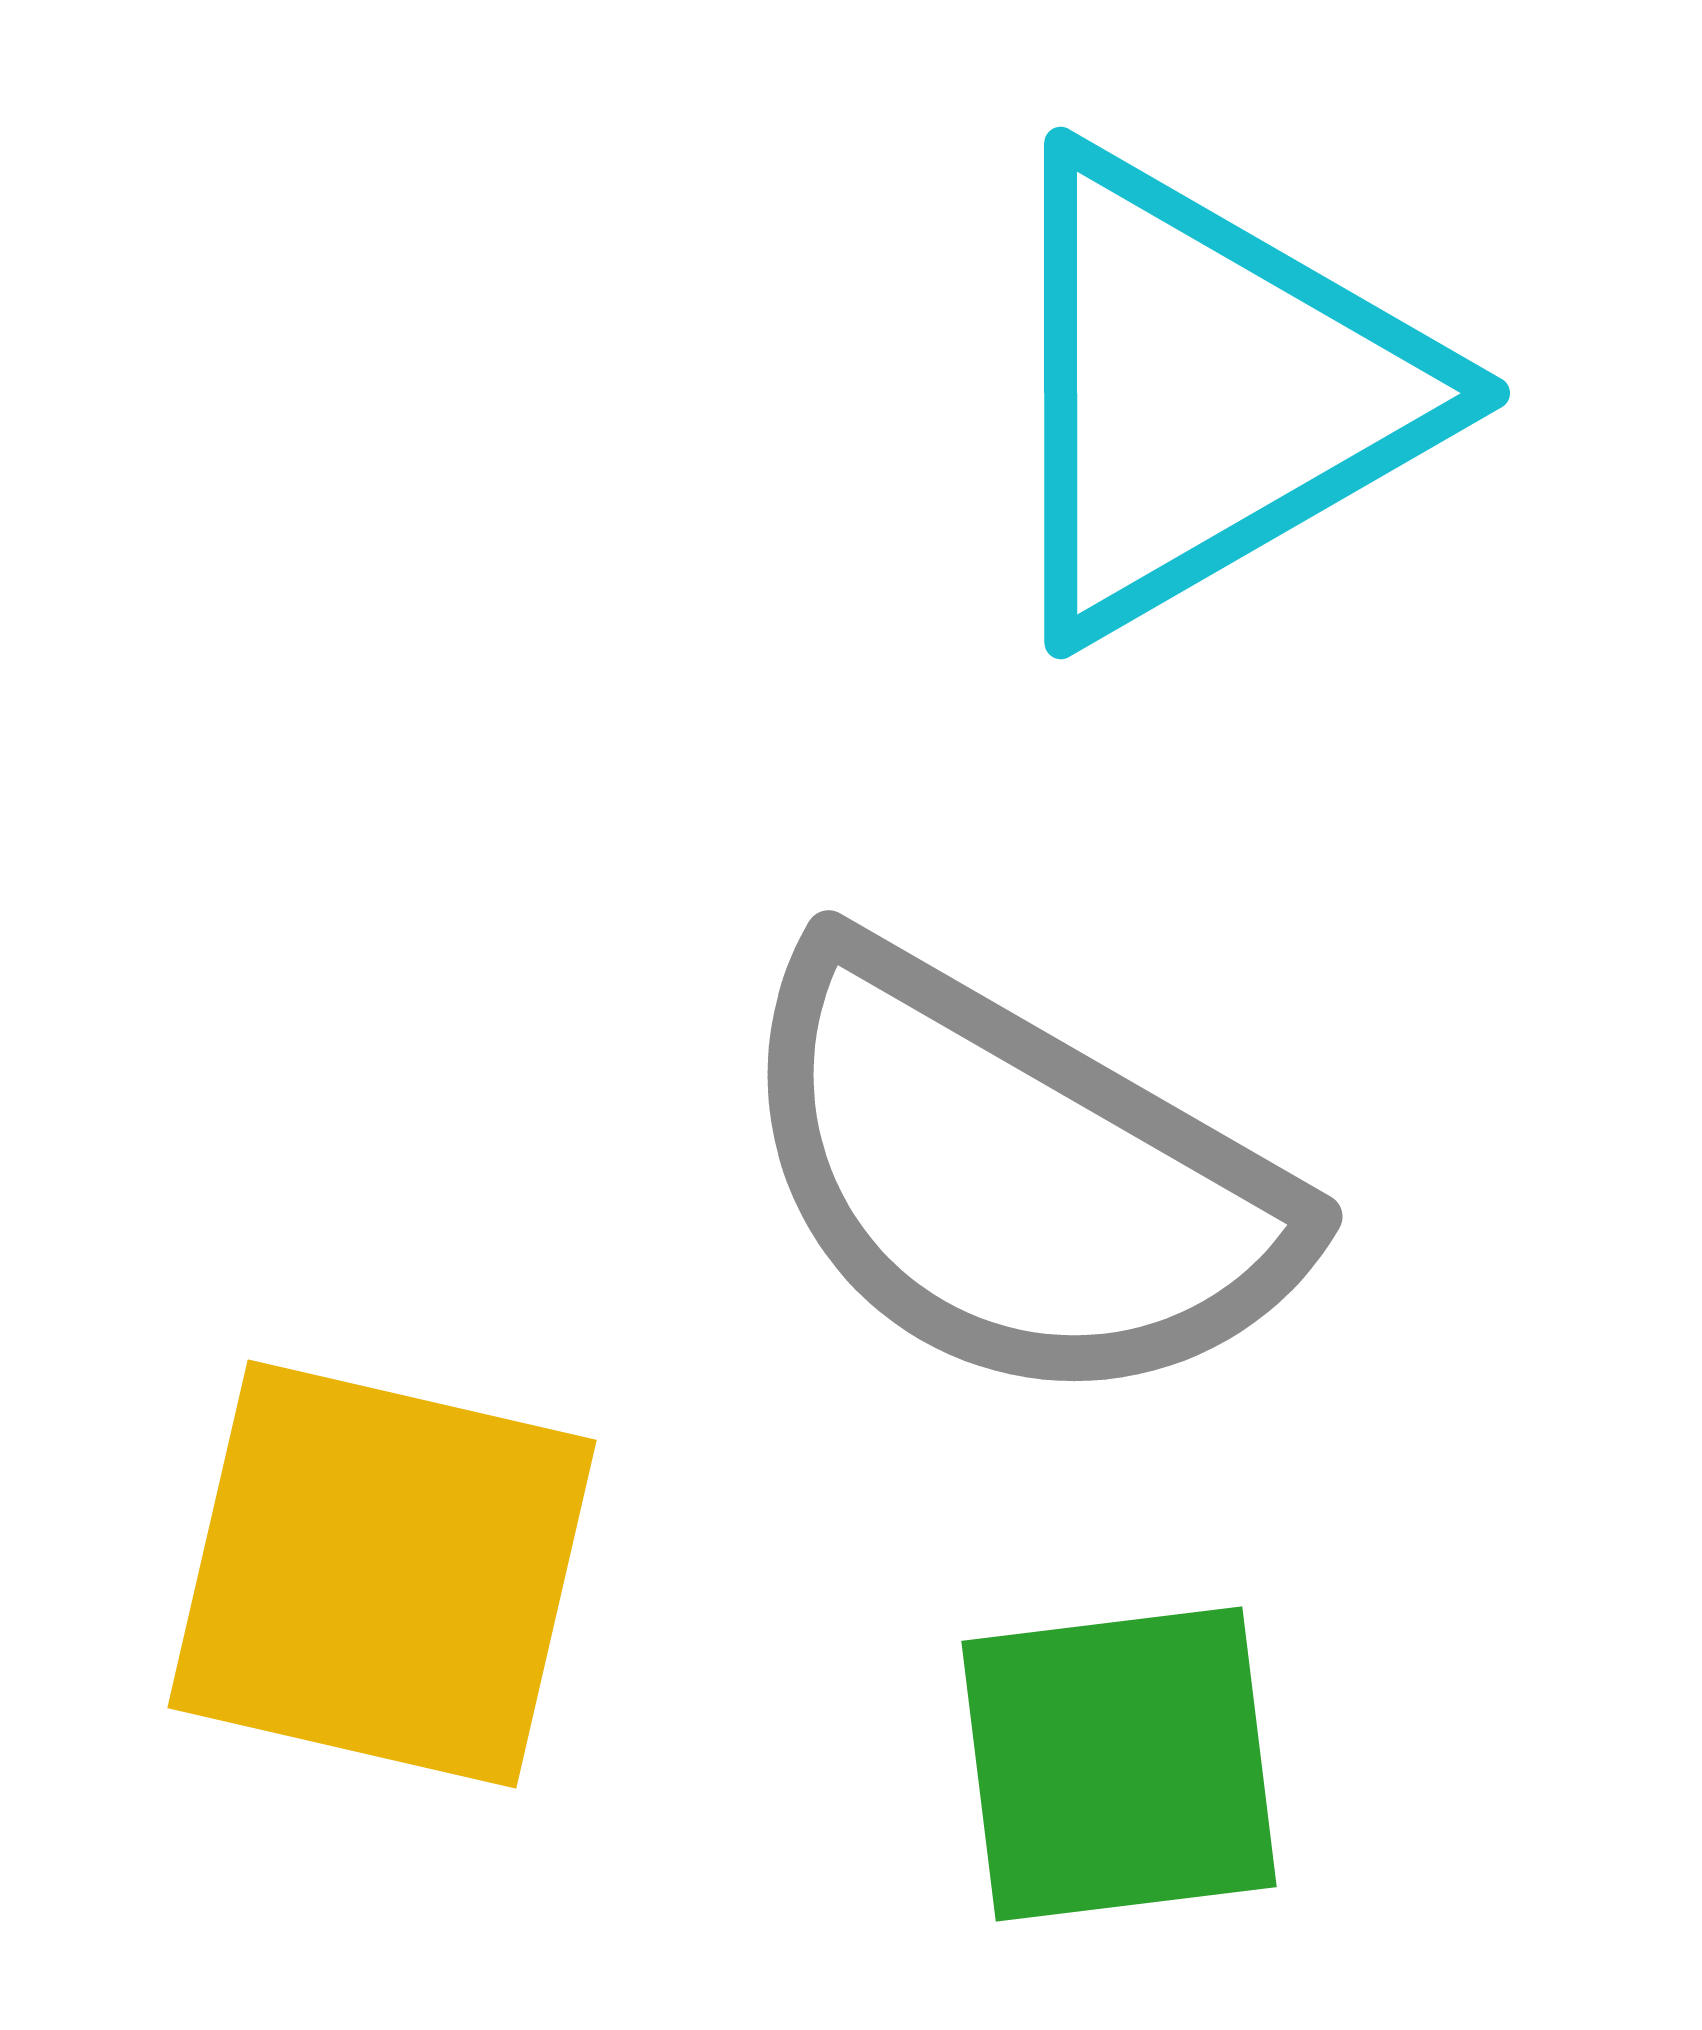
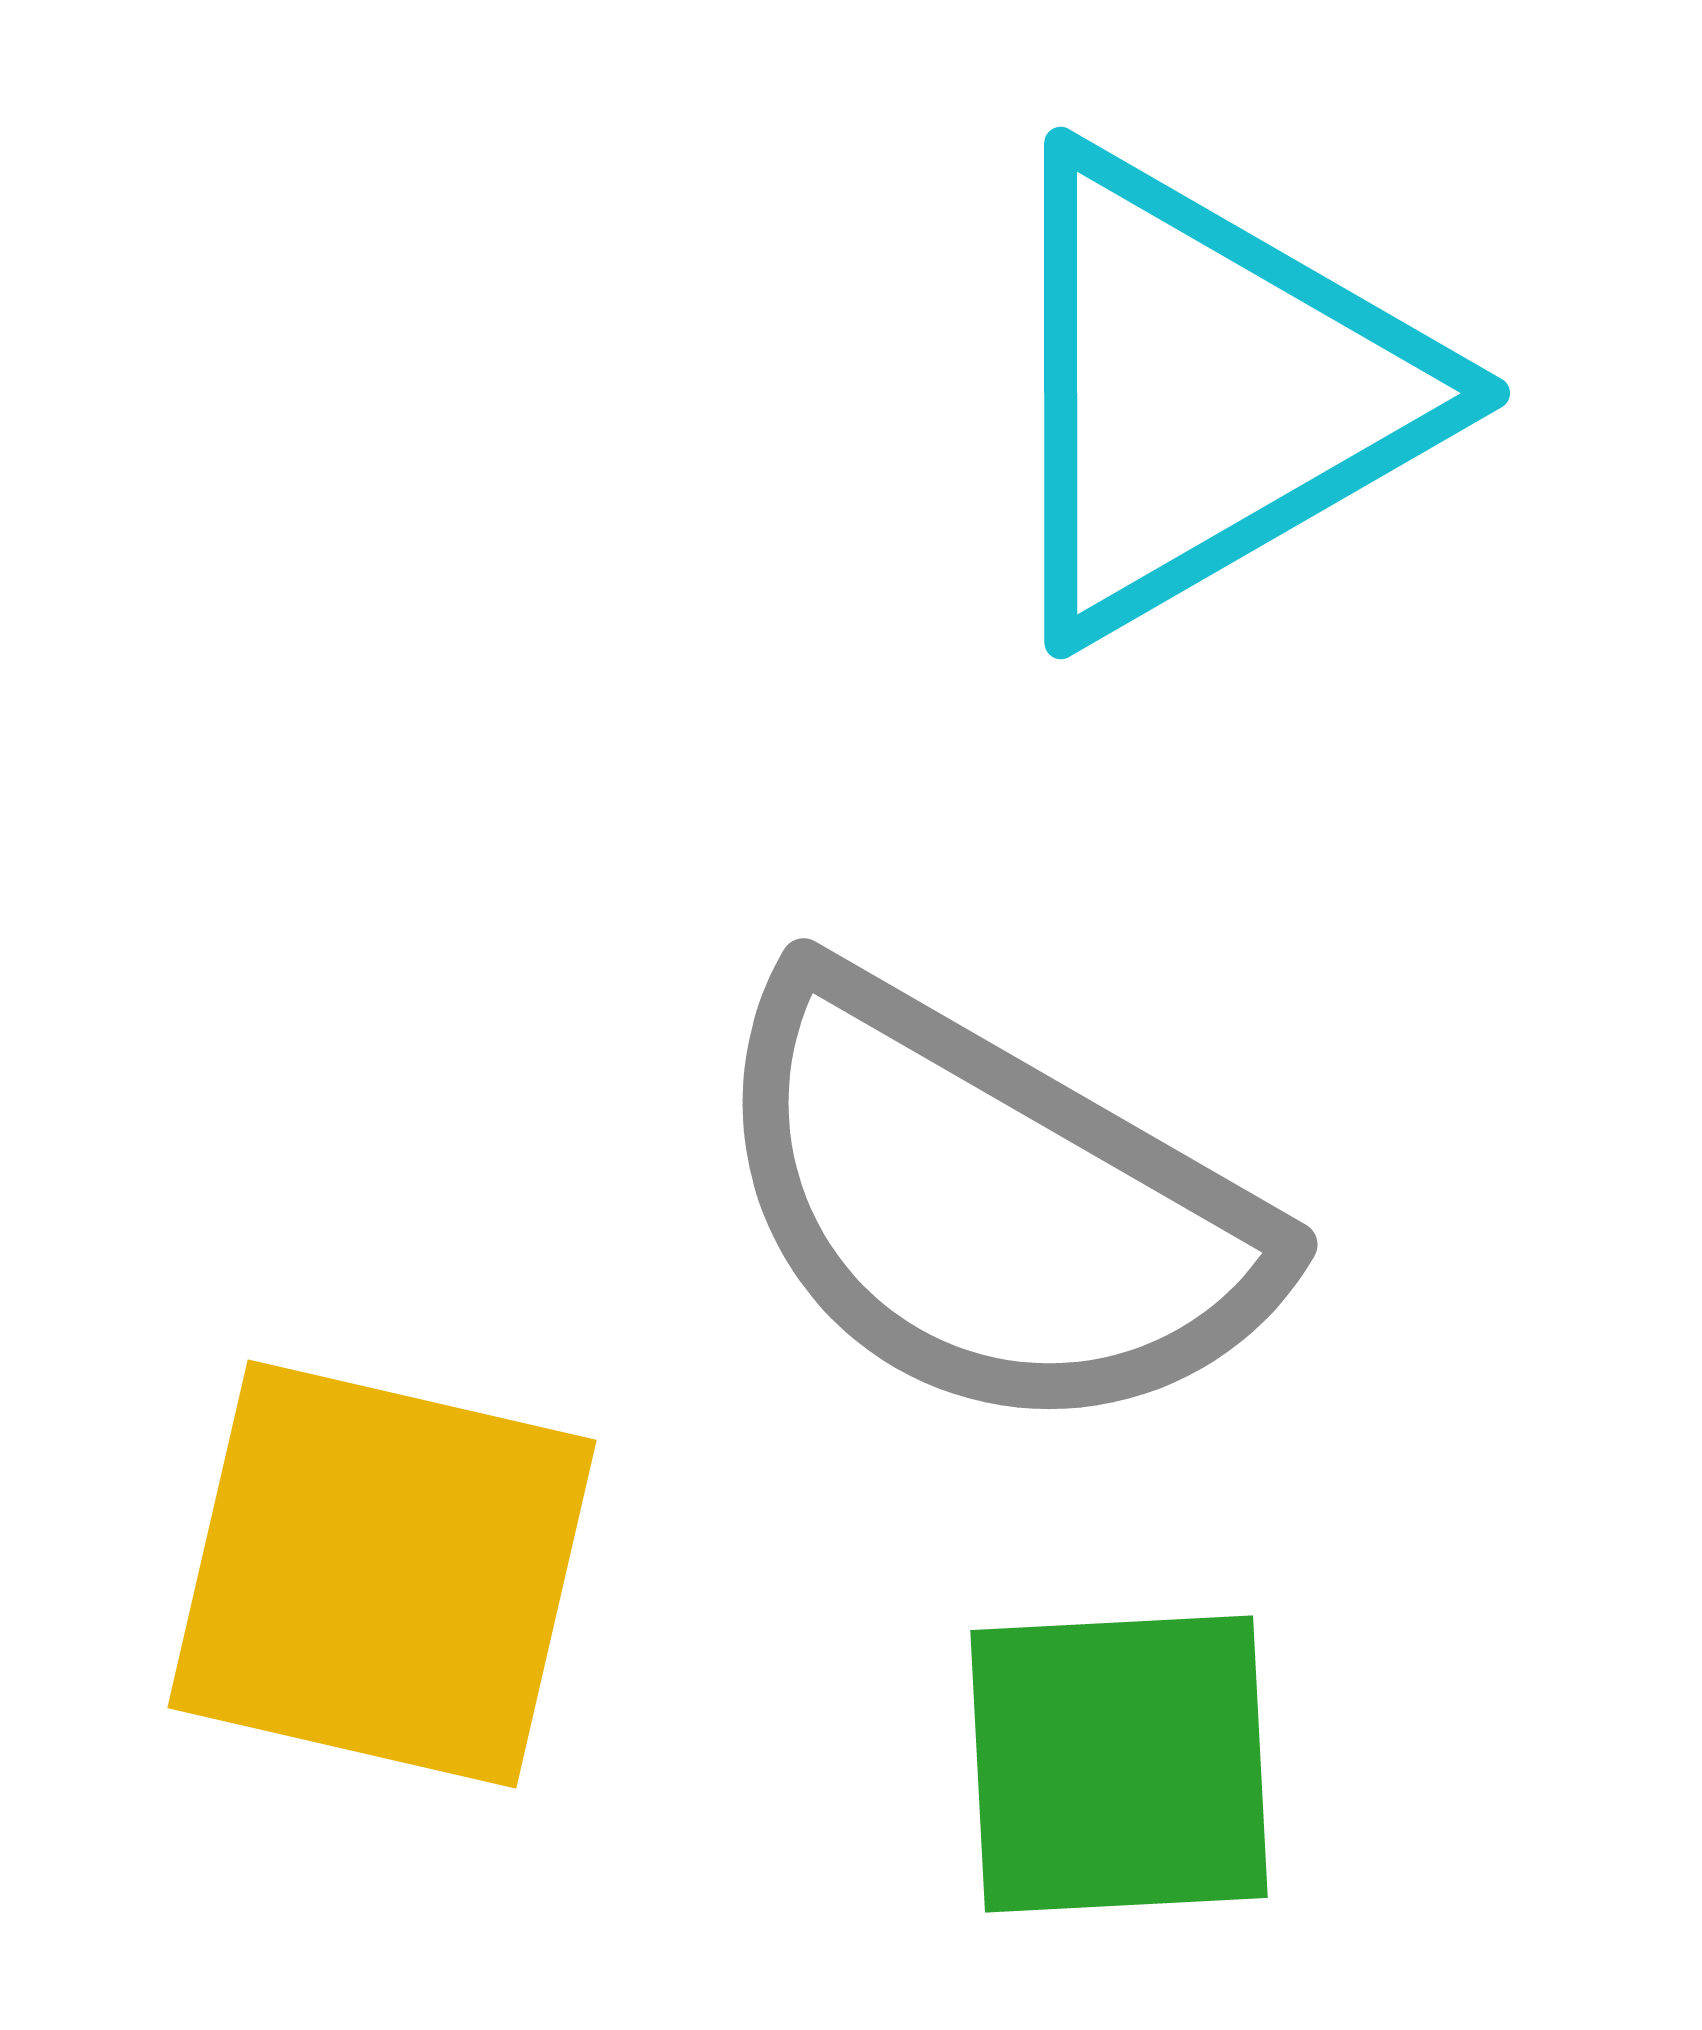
gray semicircle: moved 25 px left, 28 px down
green square: rotated 4 degrees clockwise
